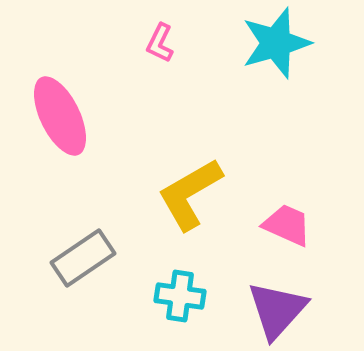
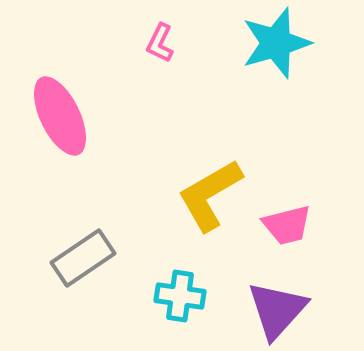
yellow L-shape: moved 20 px right, 1 px down
pink trapezoid: rotated 142 degrees clockwise
